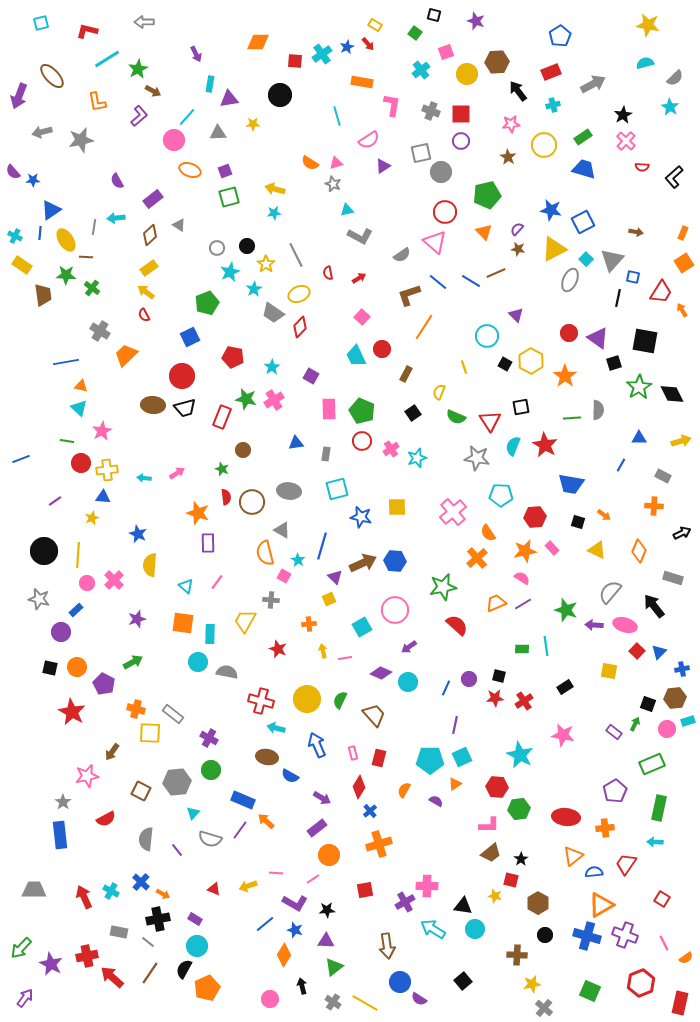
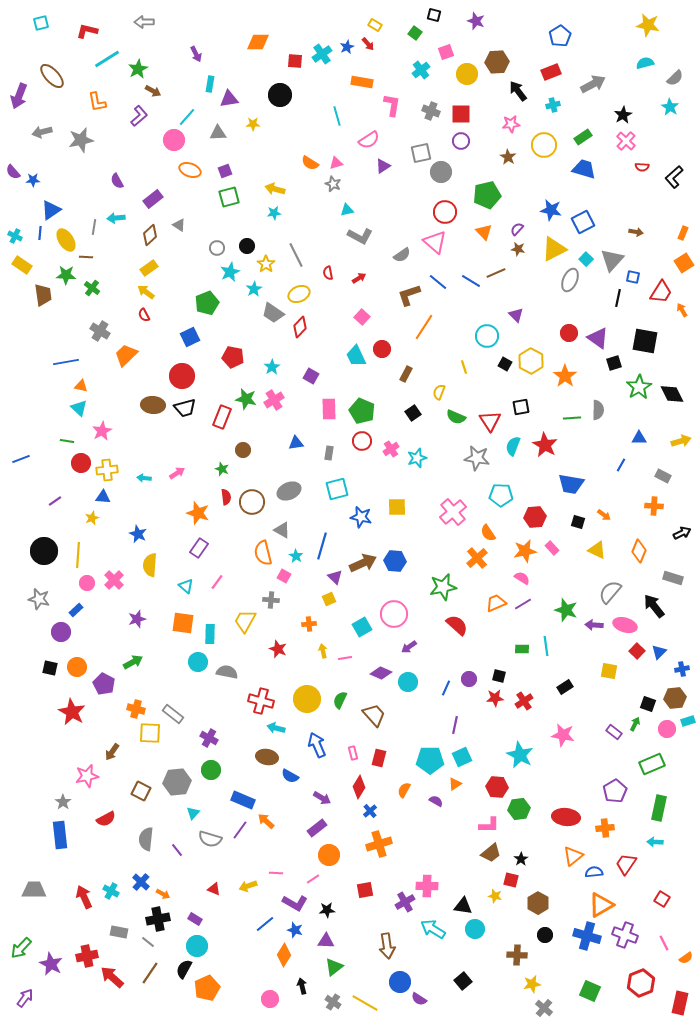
gray rectangle at (326, 454): moved 3 px right, 1 px up
gray ellipse at (289, 491): rotated 30 degrees counterclockwise
purple rectangle at (208, 543): moved 9 px left, 5 px down; rotated 36 degrees clockwise
orange semicircle at (265, 553): moved 2 px left
cyan star at (298, 560): moved 2 px left, 4 px up
pink circle at (395, 610): moved 1 px left, 4 px down
